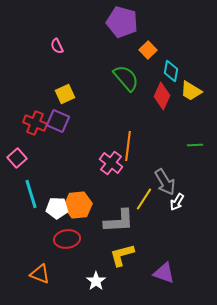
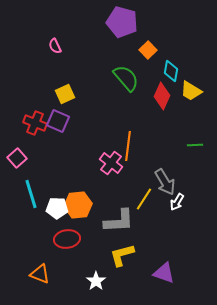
pink semicircle: moved 2 px left
